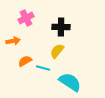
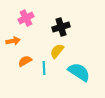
black cross: rotated 18 degrees counterclockwise
cyan line: moved 1 px right; rotated 72 degrees clockwise
cyan semicircle: moved 9 px right, 10 px up
